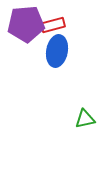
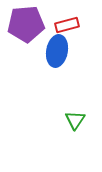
red rectangle: moved 14 px right
green triangle: moved 10 px left, 1 px down; rotated 45 degrees counterclockwise
